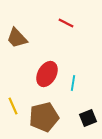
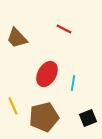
red line: moved 2 px left, 6 px down
